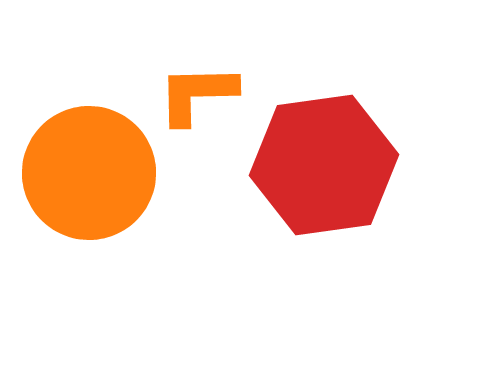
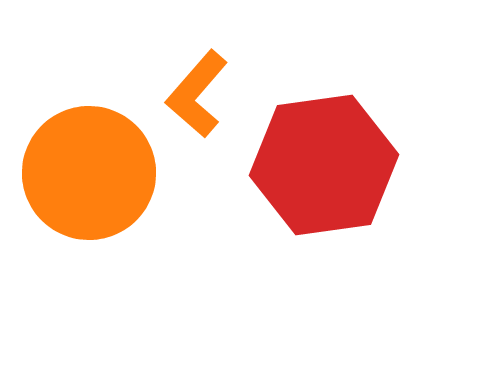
orange L-shape: rotated 48 degrees counterclockwise
